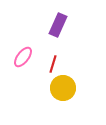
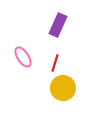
pink ellipse: rotated 70 degrees counterclockwise
red line: moved 2 px right, 1 px up
